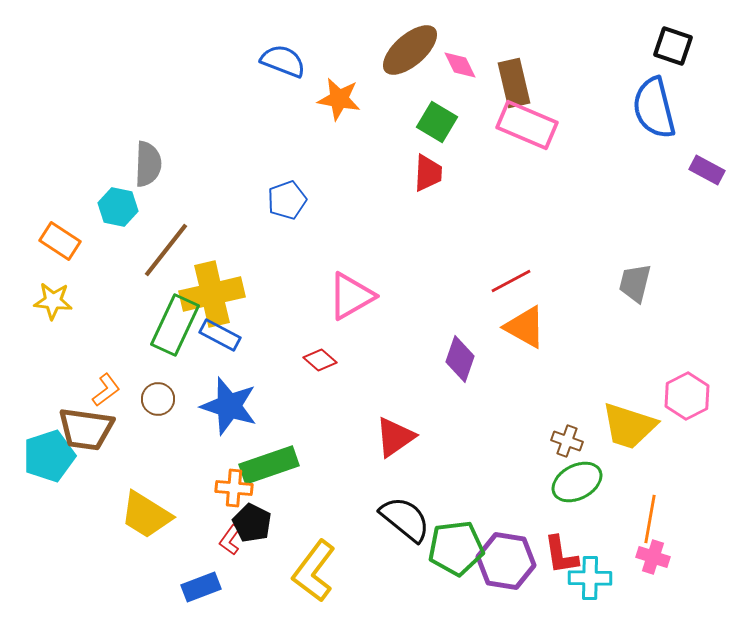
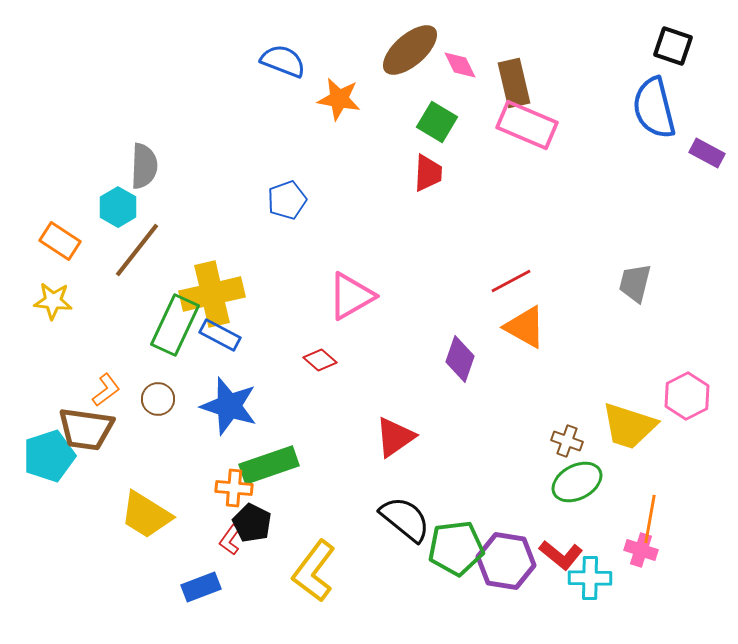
gray semicircle at (148, 164): moved 4 px left, 2 px down
purple rectangle at (707, 170): moved 17 px up
cyan hexagon at (118, 207): rotated 18 degrees clockwise
brown line at (166, 250): moved 29 px left
red L-shape at (561, 555): rotated 42 degrees counterclockwise
pink cross at (653, 557): moved 12 px left, 7 px up
